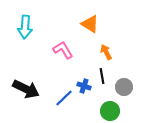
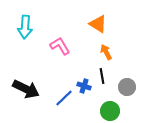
orange triangle: moved 8 px right
pink L-shape: moved 3 px left, 4 px up
gray circle: moved 3 px right
